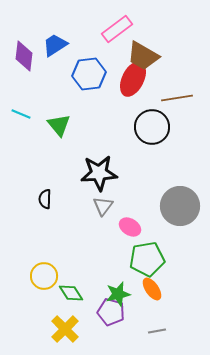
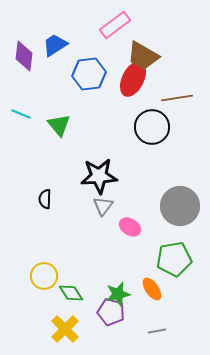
pink rectangle: moved 2 px left, 4 px up
black star: moved 3 px down
green pentagon: moved 27 px right
